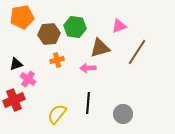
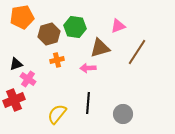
pink triangle: moved 1 px left
brown hexagon: rotated 10 degrees counterclockwise
